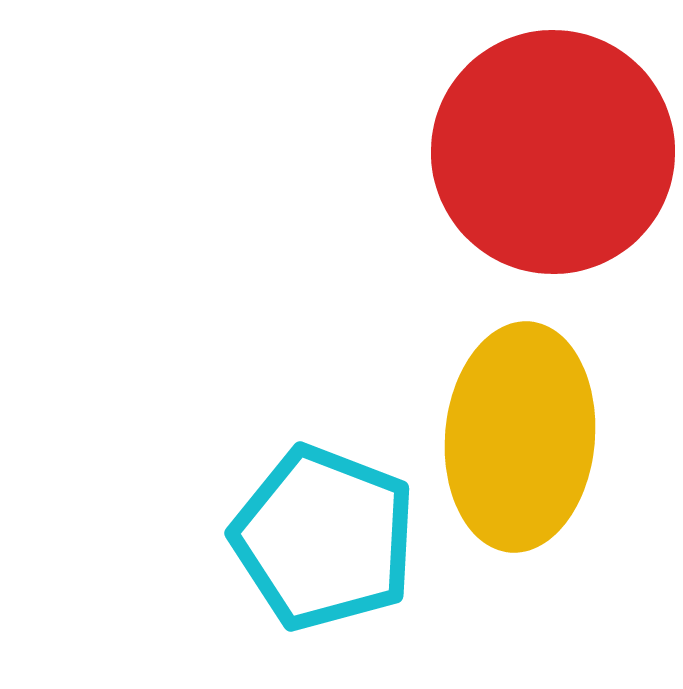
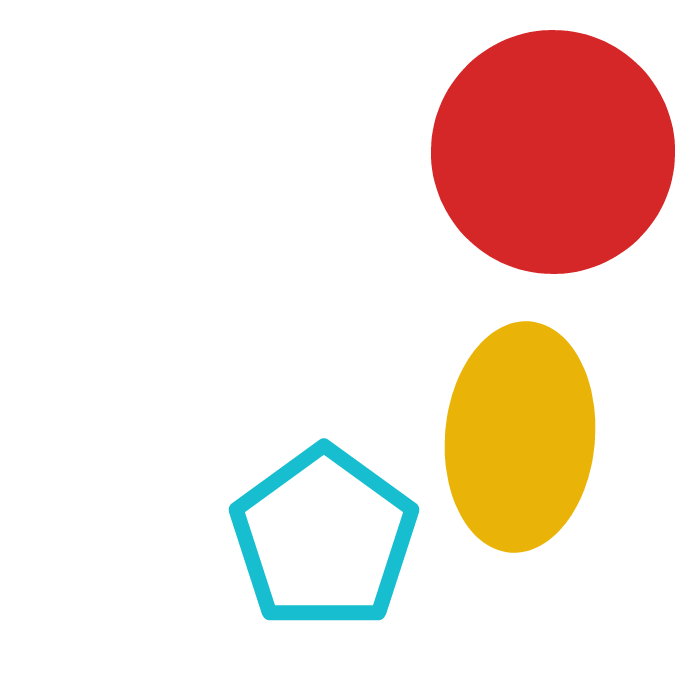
cyan pentagon: rotated 15 degrees clockwise
